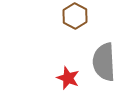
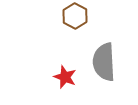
red star: moved 3 px left, 1 px up
